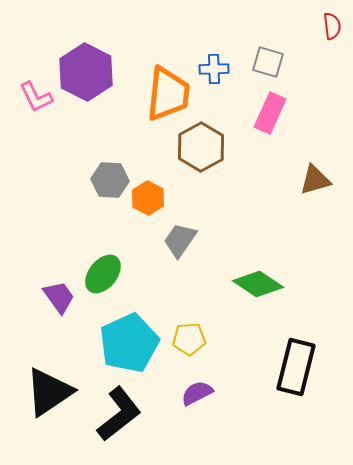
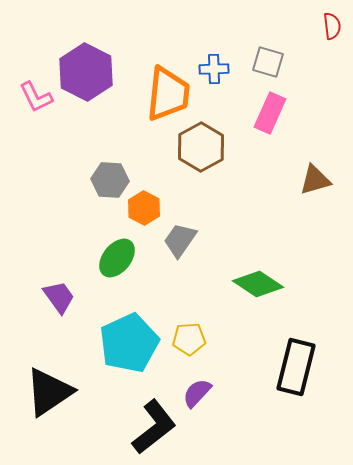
orange hexagon: moved 4 px left, 10 px down
green ellipse: moved 14 px right, 16 px up
purple semicircle: rotated 20 degrees counterclockwise
black L-shape: moved 35 px right, 13 px down
